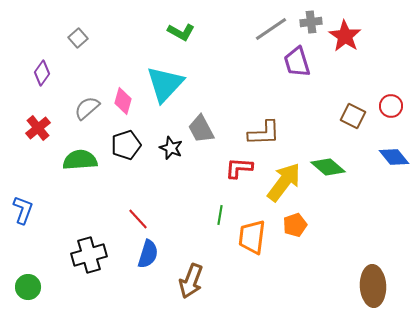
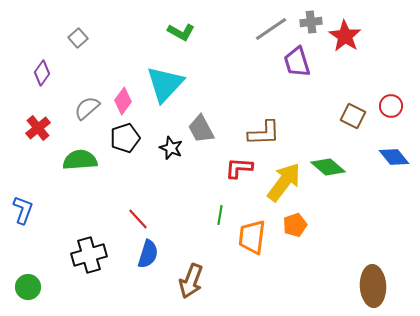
pink diamond: rotated 20 degrees clockwise
black pentagon: moved 1 px left, 7 px up
